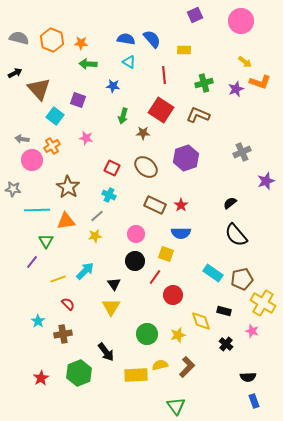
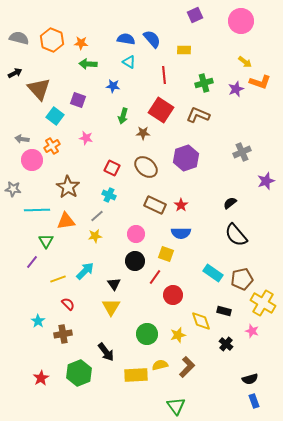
black semicircle at (248, 377): moved 2 px right, 2 px down; rotated 14 degrees counterclockwise
